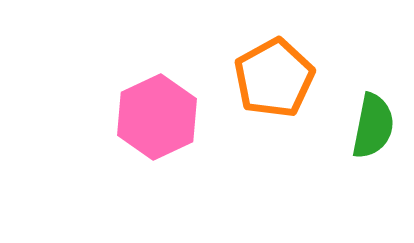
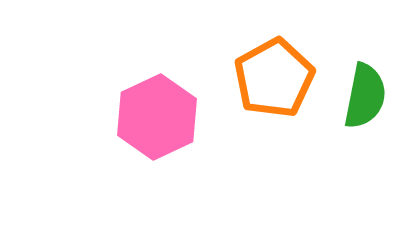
green semicircle: moved 8 px left, 30 px up
